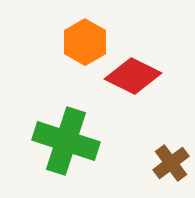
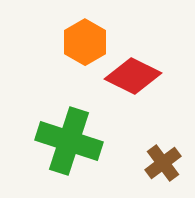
green cross: moved 3 px right
brown cross: moved 8 px left
